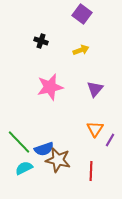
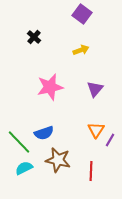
black cross: moved 7 px left, 4 px up; rotated 24 degrees clockwise
orange triangle: moved 1 px right, 1 px down
blue semicircle: moved 16 px up
